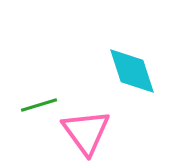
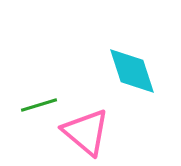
pink triangle: rotated 14 degrees counterclockwise
